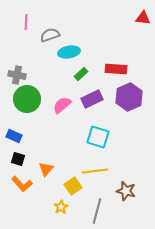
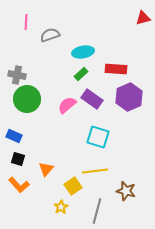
red triangle: rotated 21 degrees counterclockwise
cyan ellipse: moved 14 px right
purple rectangle: rotated 60 degrees clockwise
pink semicircle: moved 5 px right
orange L-shape: moved 3 px left, 1 px down
